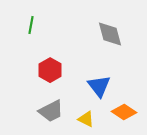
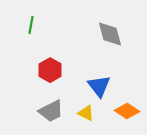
orange diamond: moved 3 px right, 1 px up
yellow triangle: moved 6 px up
